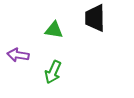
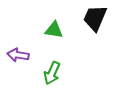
black trapezoid: rotated 24 degrees clockwise
green arrow: moved 1 px left, 1 px down
